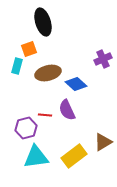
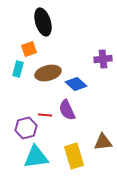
purple cross: rotated 18 degrees clockwise
cyan rectangle: moved 1 px right, 3 px down
brown triangle: rotated 24 degrees clockwise
yellow rectangle: rotated 70 degrees counterclockwise
